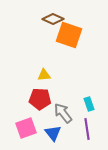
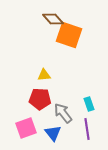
brown diamond: rotated 25 degrees clockwise
